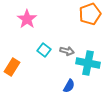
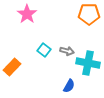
orange pentagon: moved 1 px left; rotated 20 degrees clockwise
pink star: moved 5 px up
orange rectangle: rotated 12 degrees clockwise
